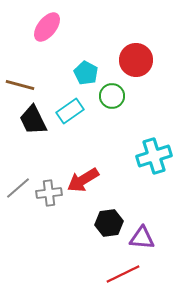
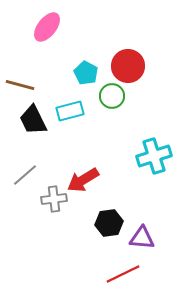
red circle: moved 8 px left, 6 px down
cyan rectangle: rotated 20 degrees clockwise
gray line: moved 7 px right, 13 px up
gray cross: moved 5 px right, 6 px down
